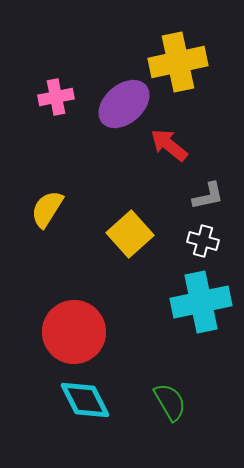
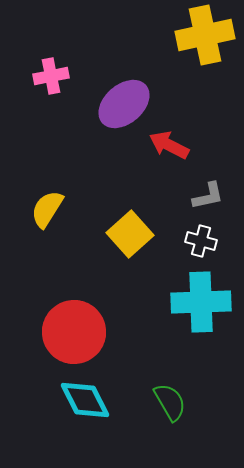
yellow cross: moved 27 px right, 27 px up
pink cross: moved 5 px left, 21 px up
red arrow: rotated 12 degrees counterclockwise
white cross: moved 2 px left
cyan cross: rotated 10 degrees clockwise
